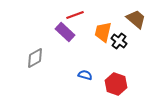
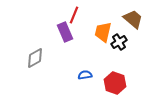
red line: moved 1 px left; rotated 48 degrees counterclockwise
brown trapezoid: moved 3 px left
purple rectangle: rotated 24 degrees clockwise
black cross: moved 1 px down; rotated 21 degrees clockwise
blue semicircle: rotated 24 degrees counterclockwise
red hexagon: moved 1 px left, 1 px up
